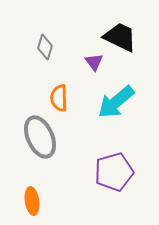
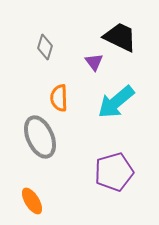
orange ellipse: rotated 24 degrees counterclockwise
